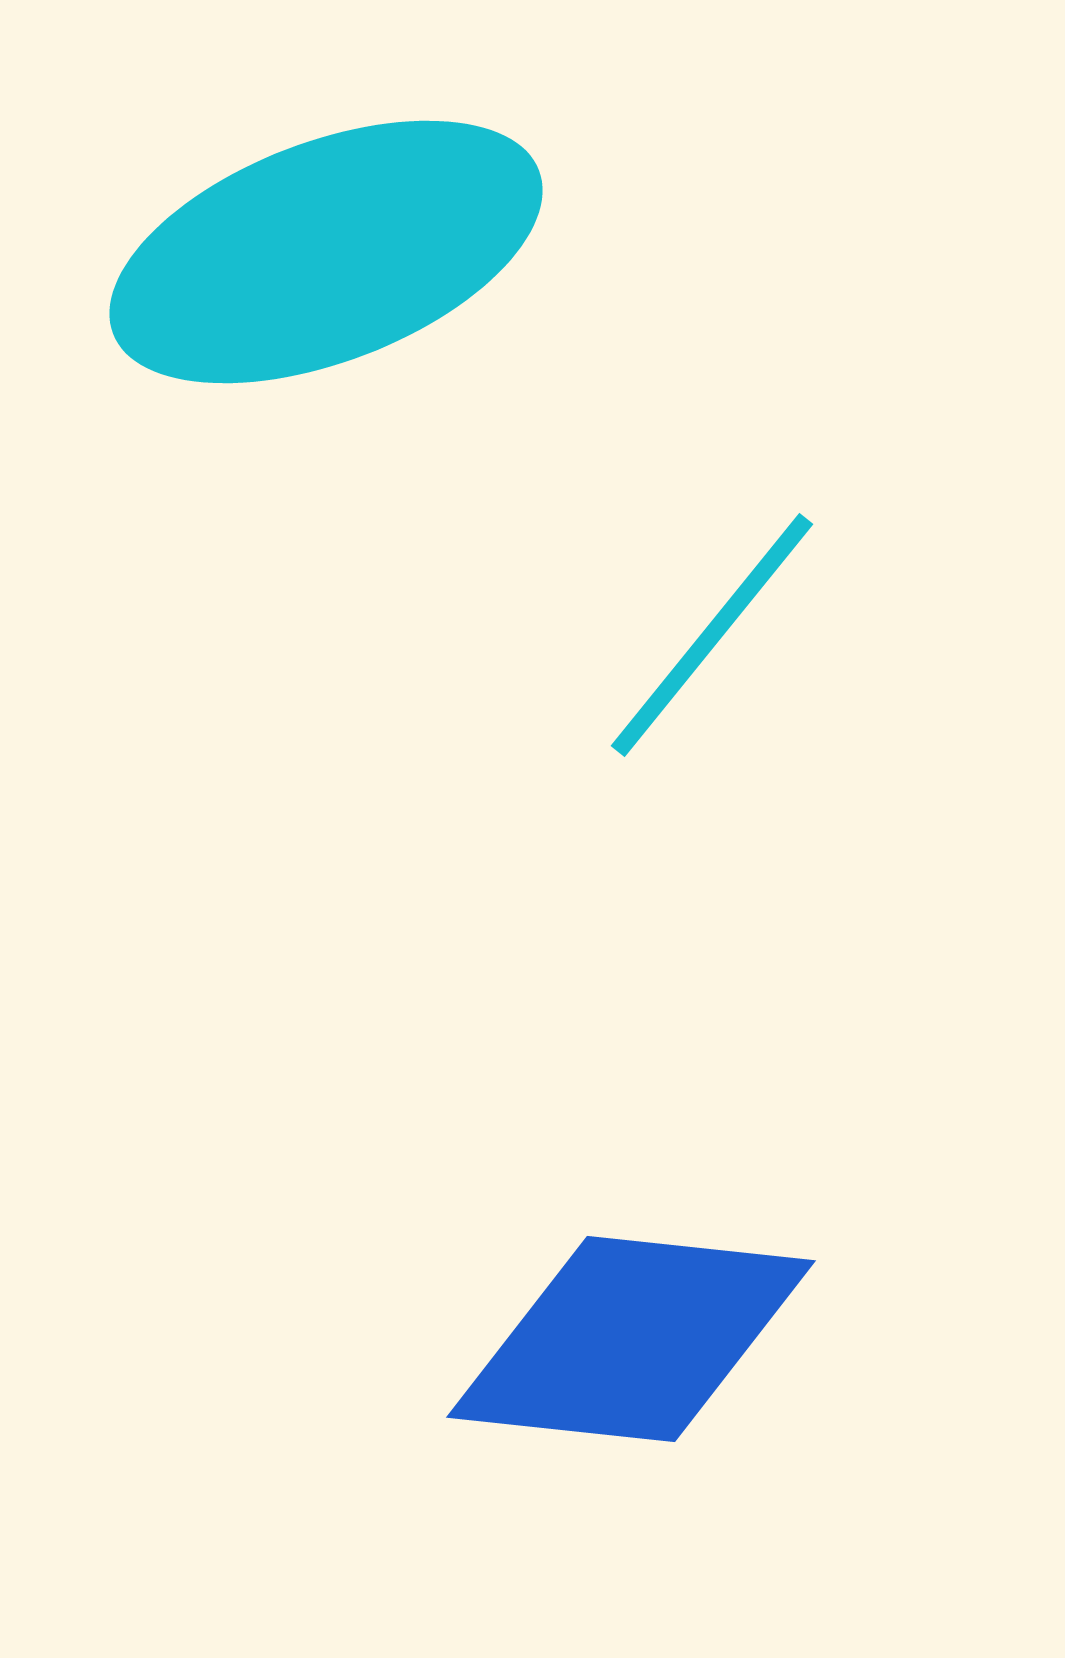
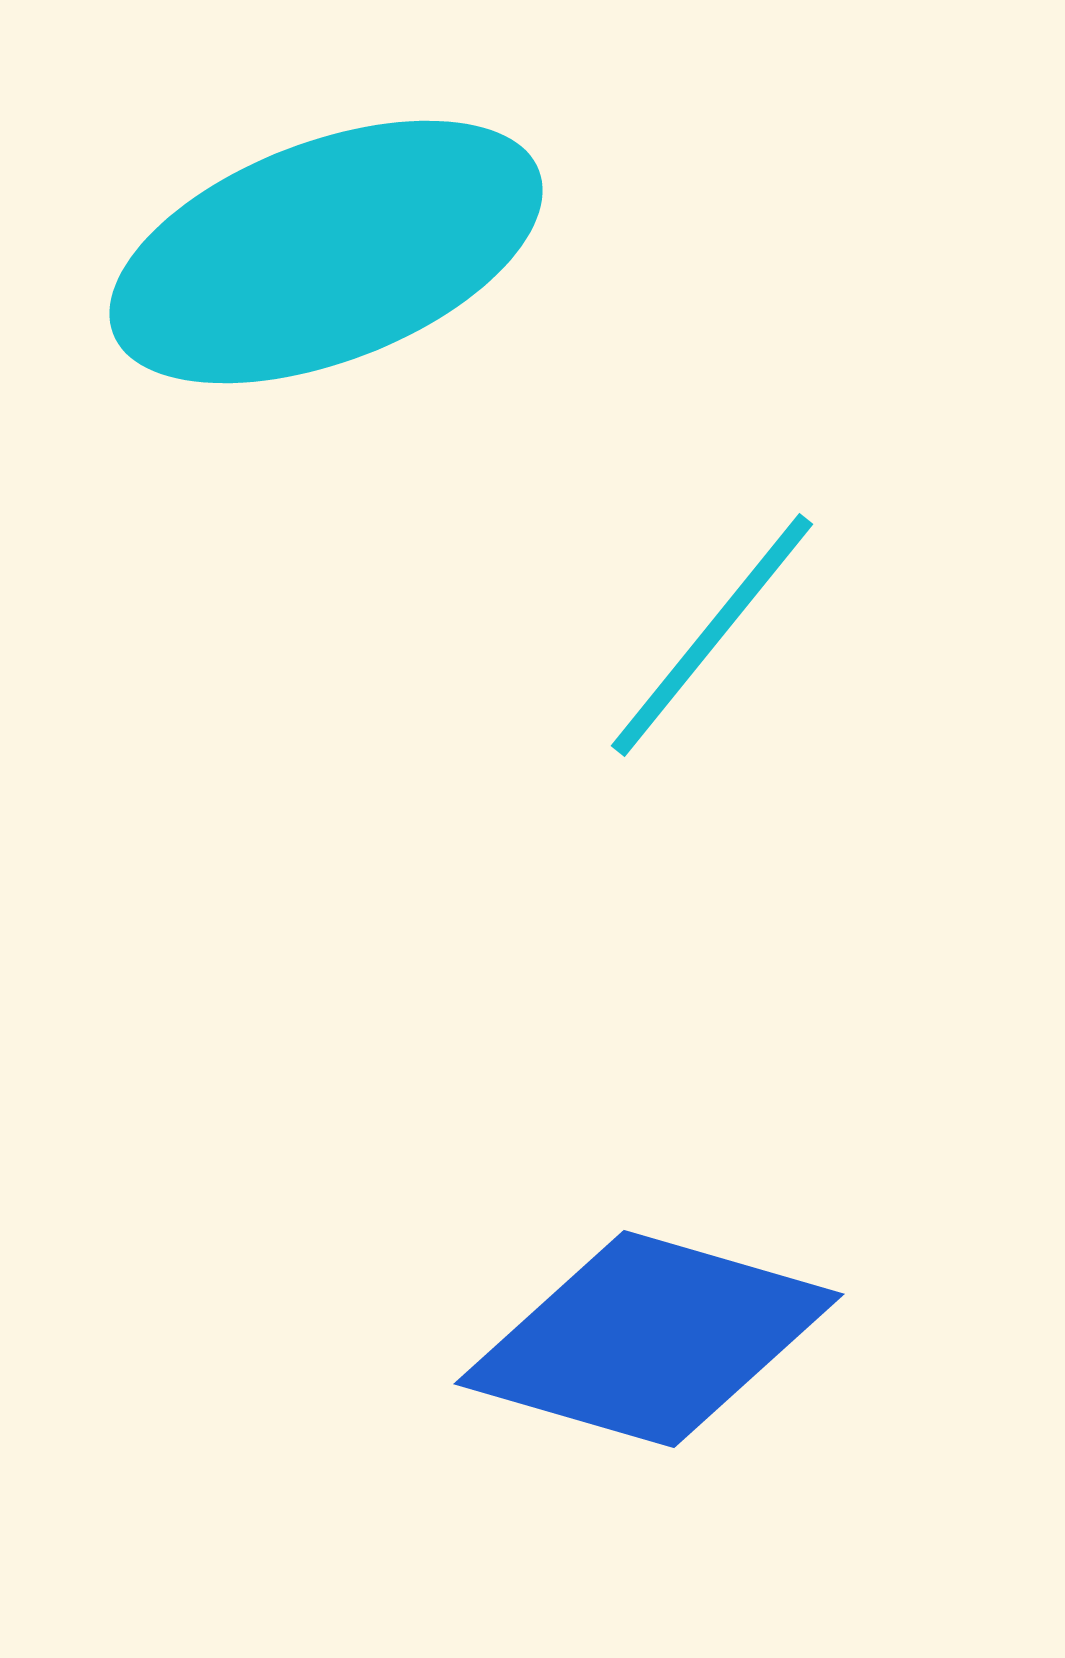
blue diamond: moved 18 px right; rotated 10 degrees clockwise
